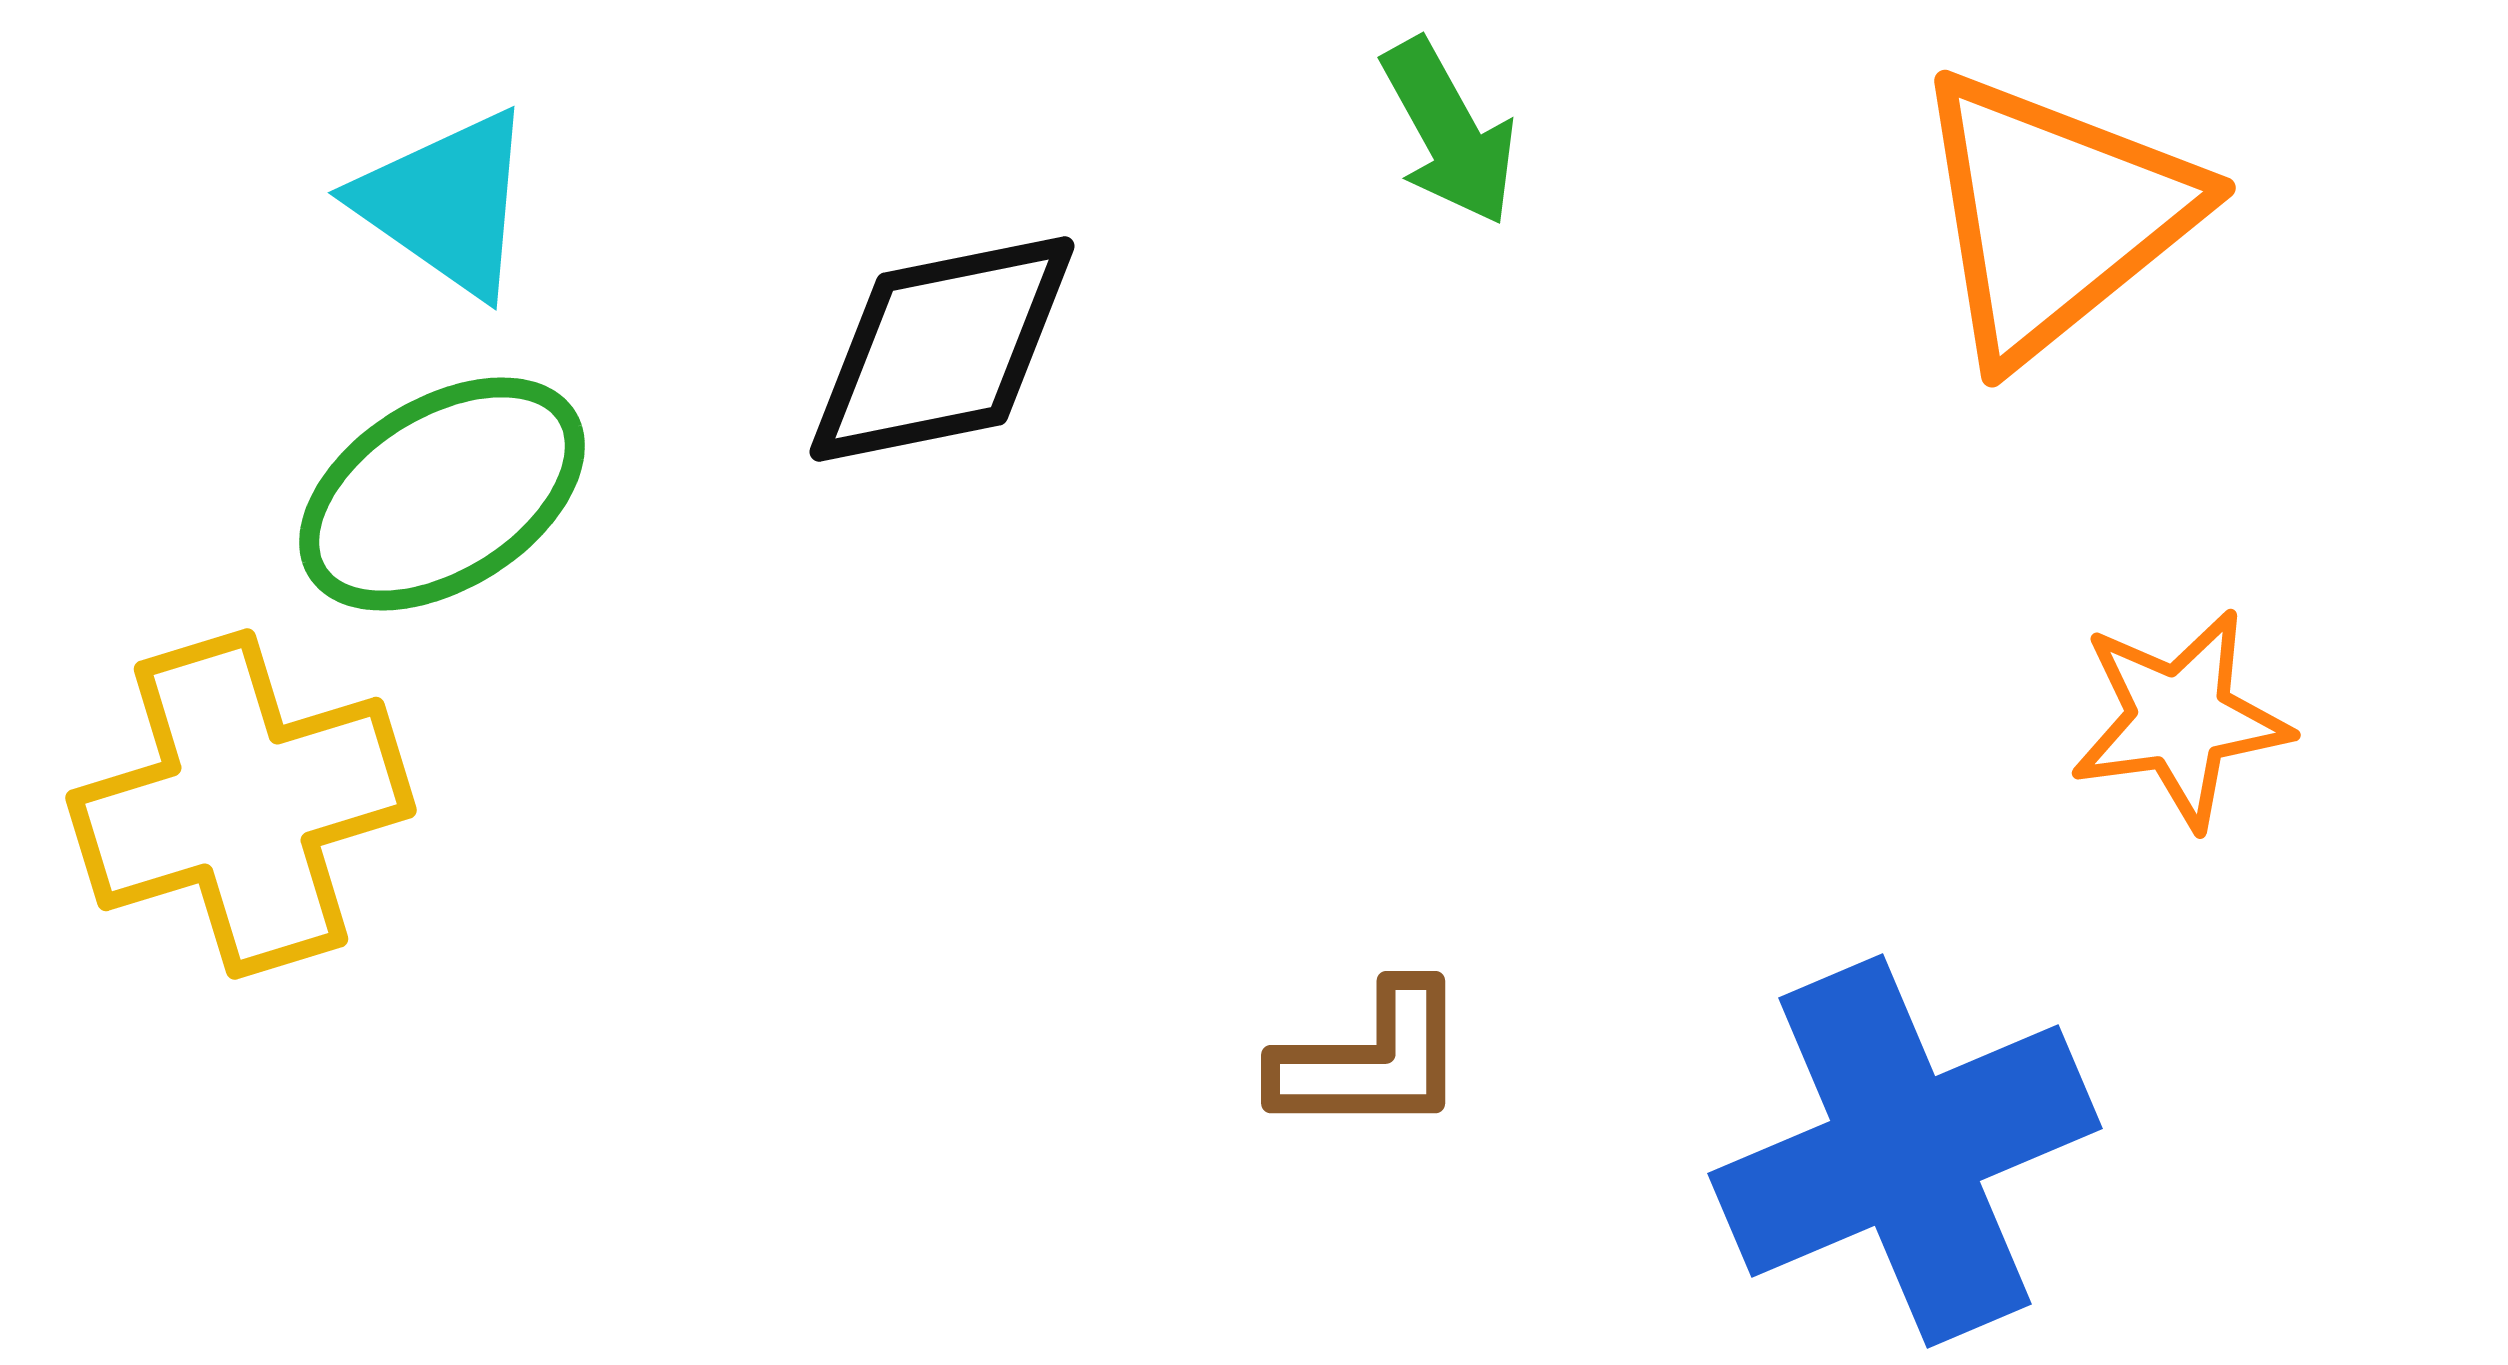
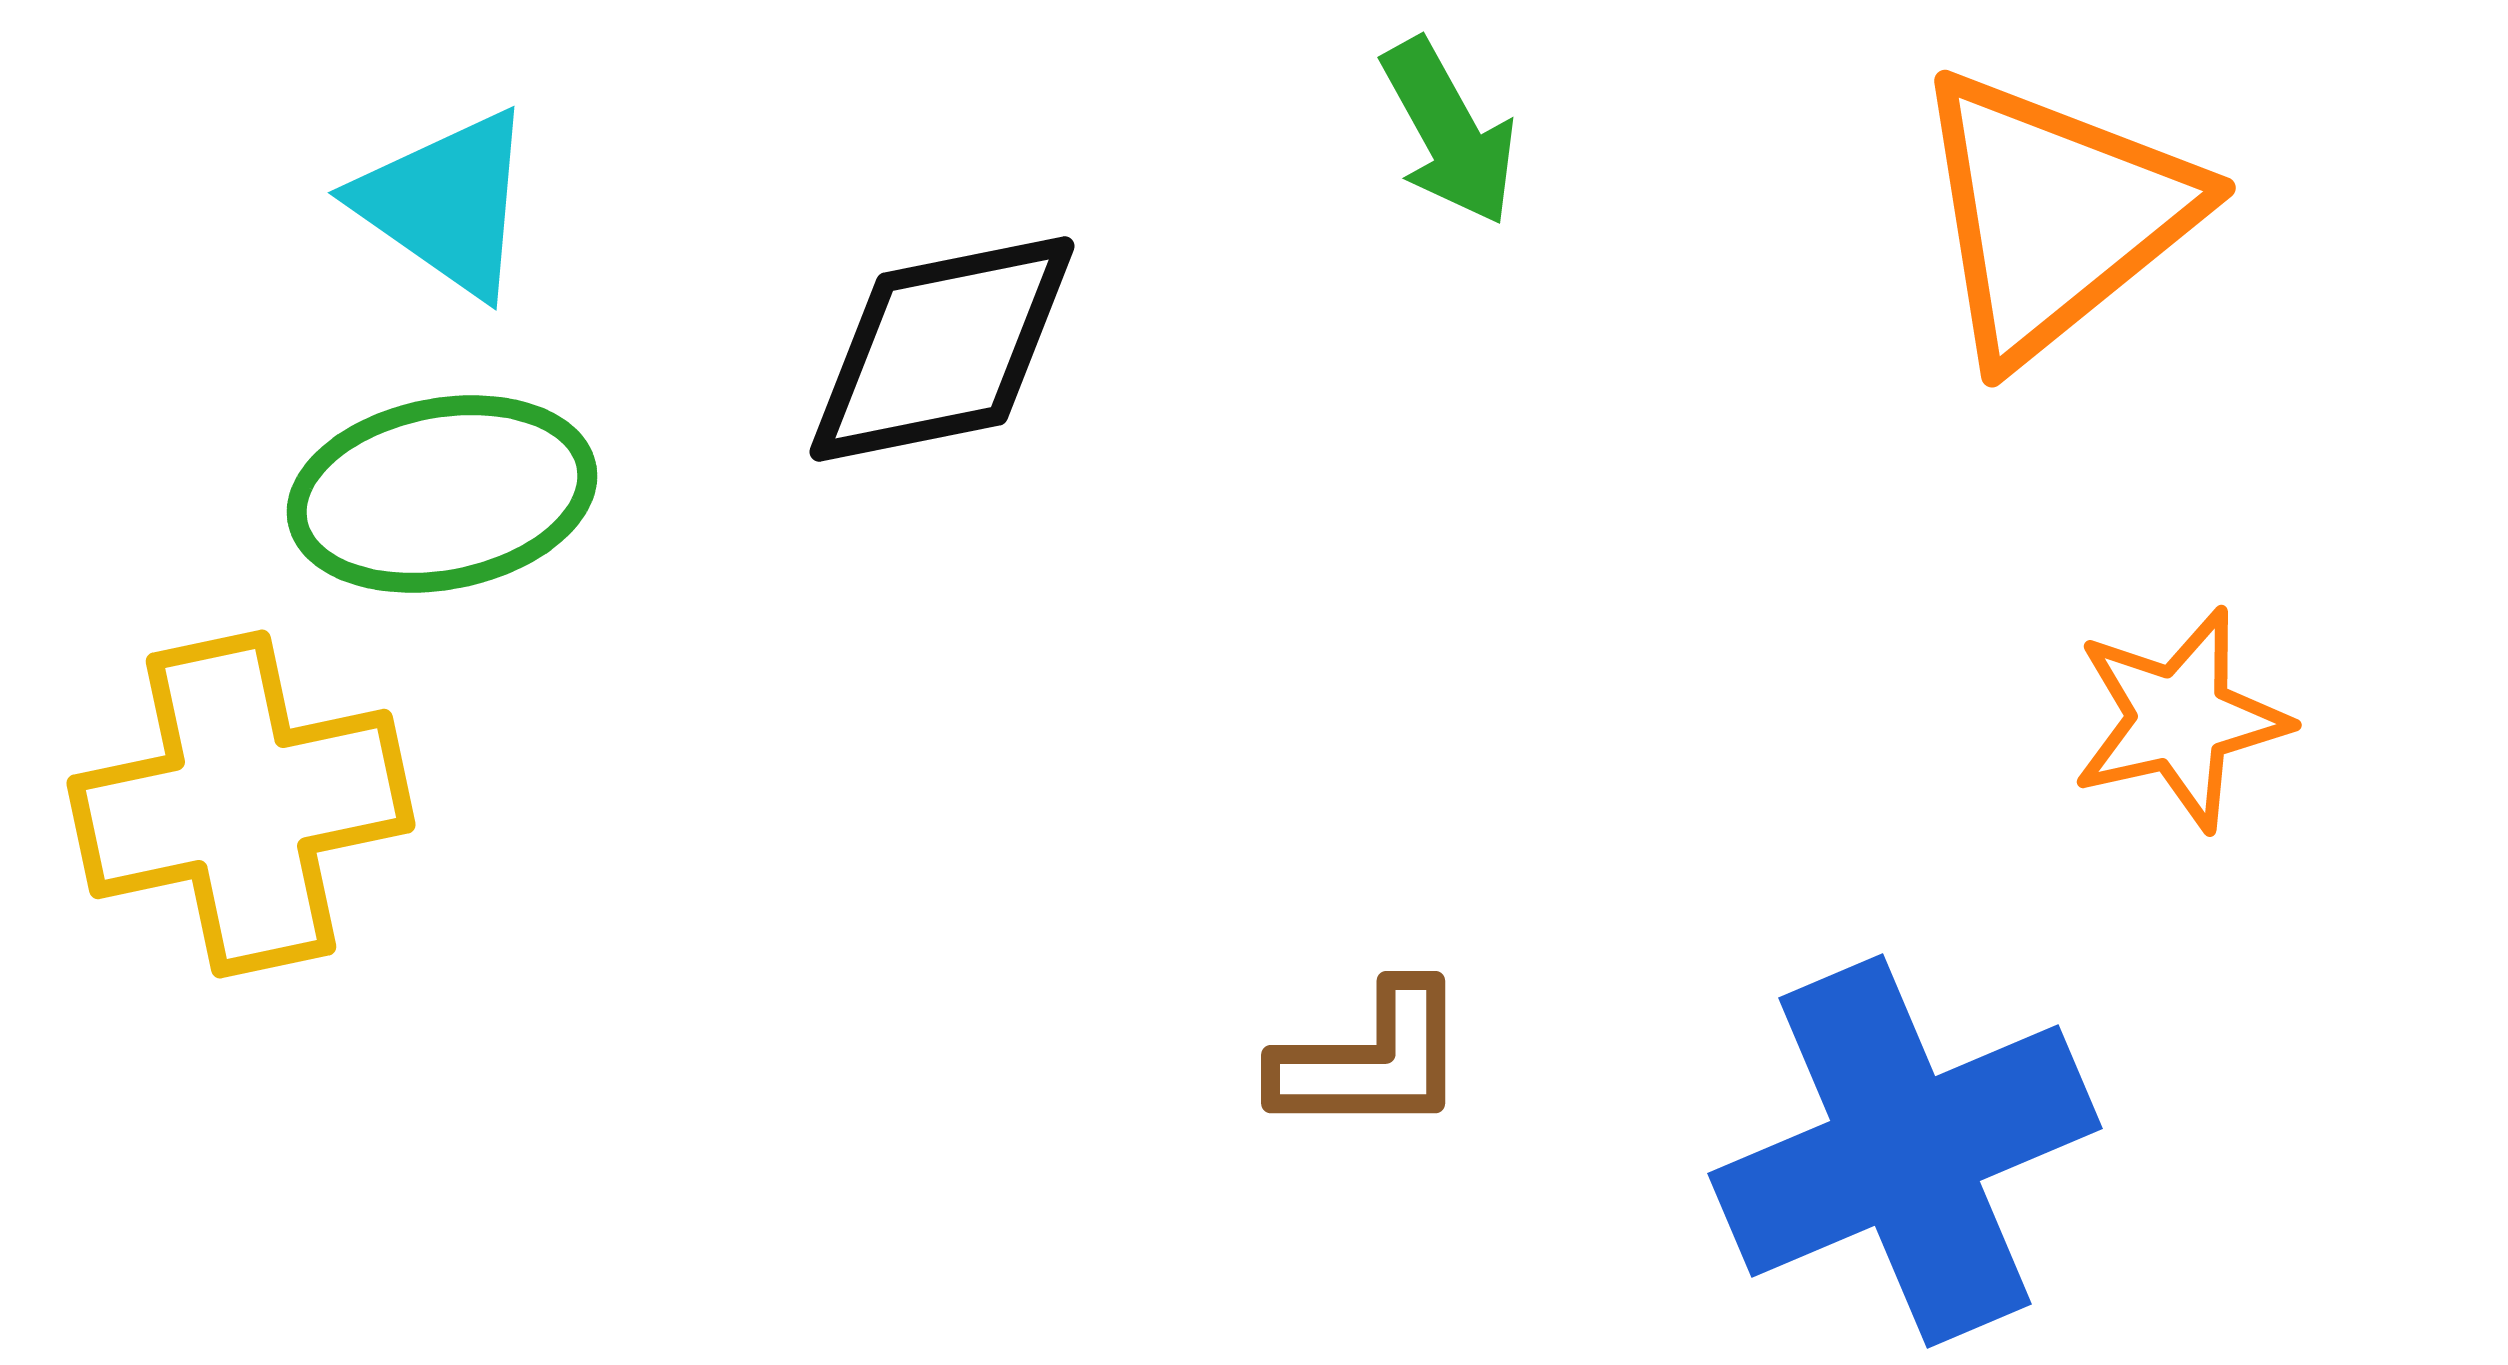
green ellipse: rotated 21 degrees clockwise
orange star: rotated 5 degrees counterclockwise
yellow cross: rotated 5 degrees clockwise
